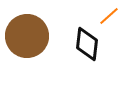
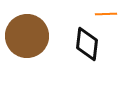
orange line: moved 3 px left, 2 px up; rotated 40 degrees clockwise
